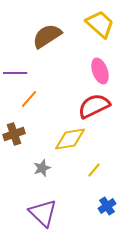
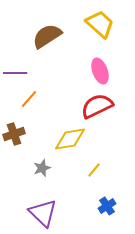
red semicircle: moved 3 px right
